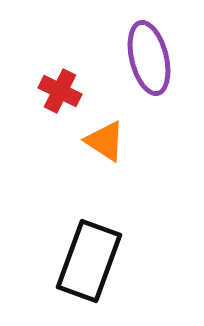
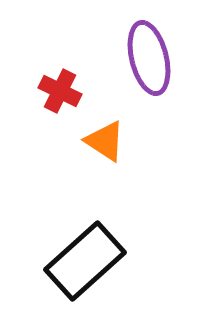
black rectangle: moved 4 px left; rotated 28 degrees clockwise
